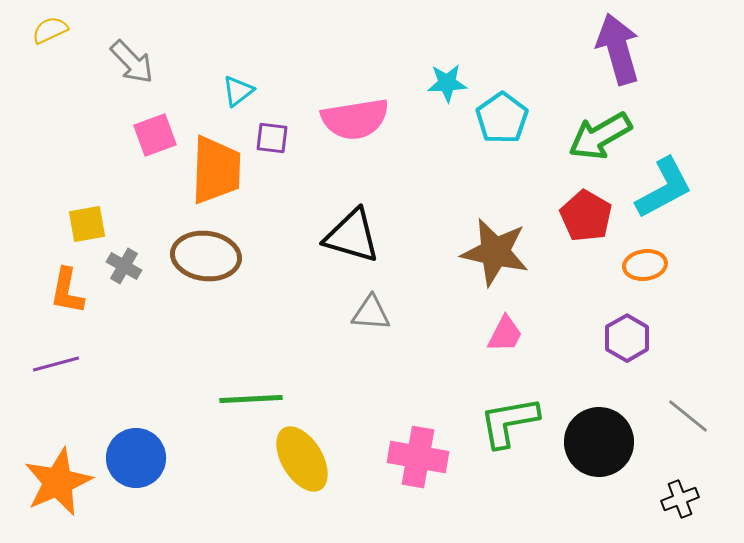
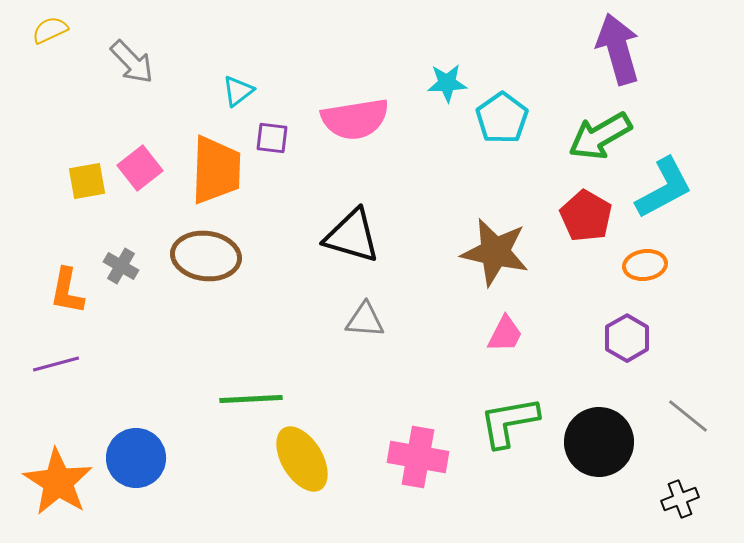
pink square: moved 15 px left, 33 px down; rotated 18 degrees counterclockwise
yellow square: moved 43 px up
gray cross: moved 3 px left
gray triangle: moved 6 px left, 7 px down
orange star: rotated 16 degrees counterclockwise
